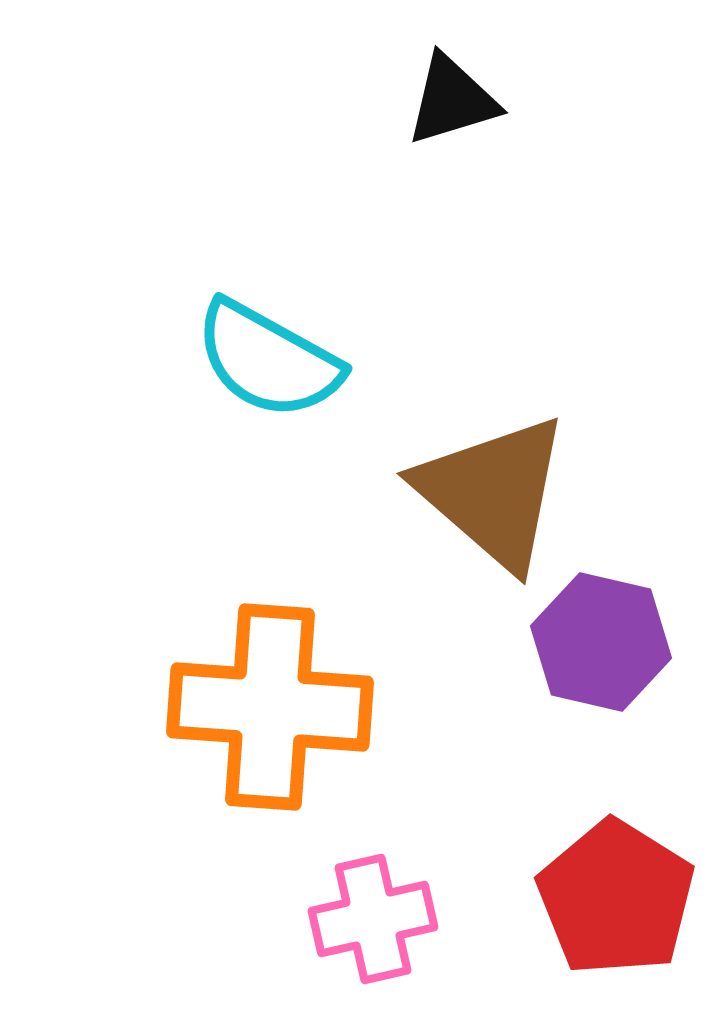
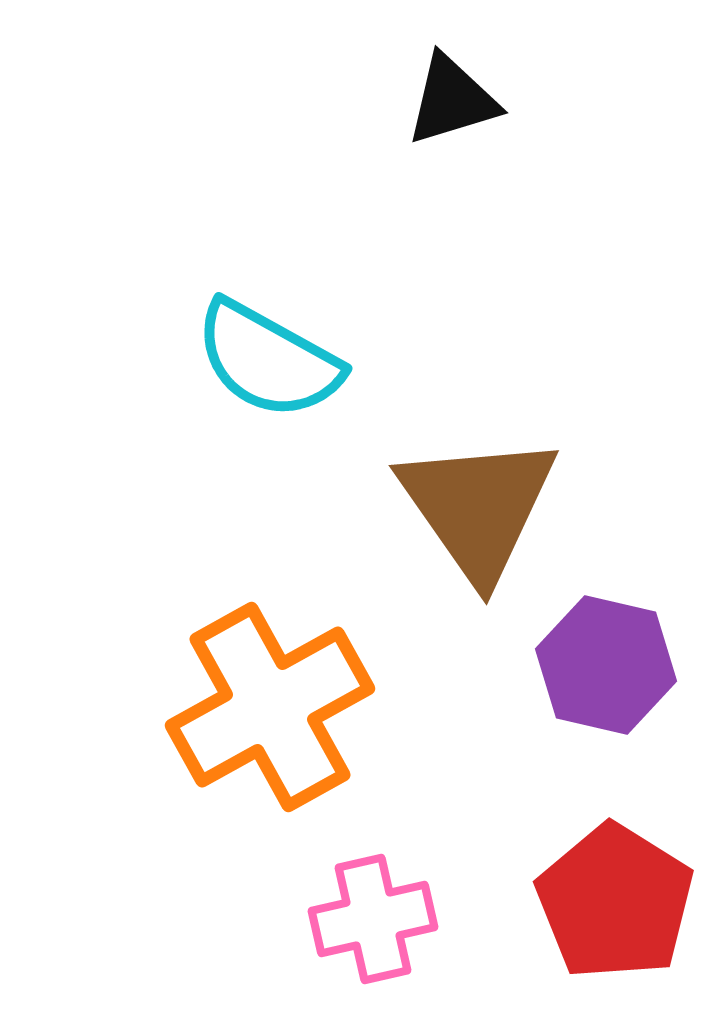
brown triangle: moved 15 px left, 15 px down; rotated 14 degrees clockwise
purple hexagon: moved 5 px right, 23 px down
orange cross: rotated 33 degrees counterclockwise
red pentagon: moved 1 px left, 4 px down
